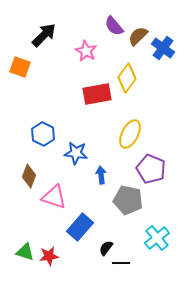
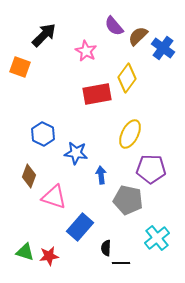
purple pentagon: rotated 20 degrees counterclockwise
black semicircle: rotated 35 degrees counterclockwise
